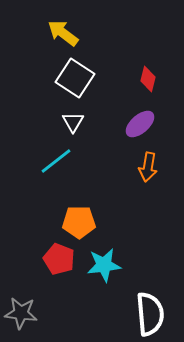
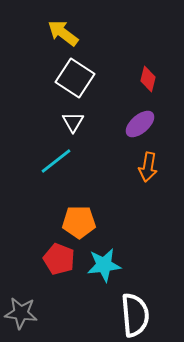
white semicircle: moved 15 px left, 1 px down
